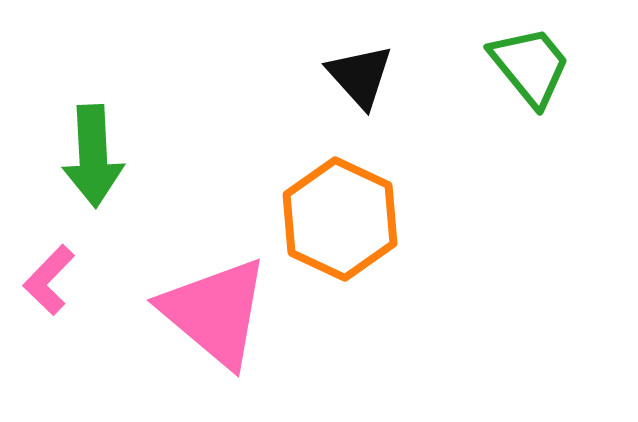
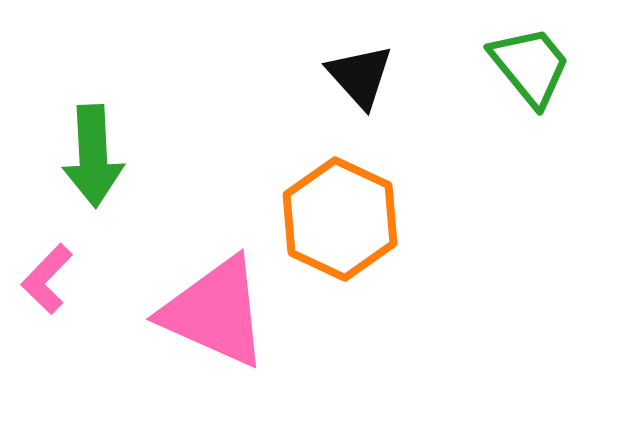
pink L-shape: moved 2 px left, 1 px up
pink triangle: rotated 16 degrees counterclockwise
